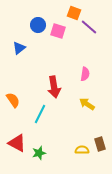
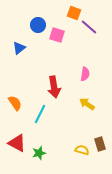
pink square: moved 1 px left, 4 px down
orange semicircle: moved 2 px right, 3 px down
yellow semicircle: rotated 16 degrees clockwise
